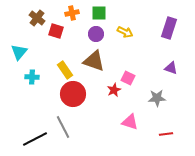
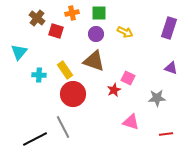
cyan cross: moved 7 px right, 2 px up
pink triangle: moved 1 px right
